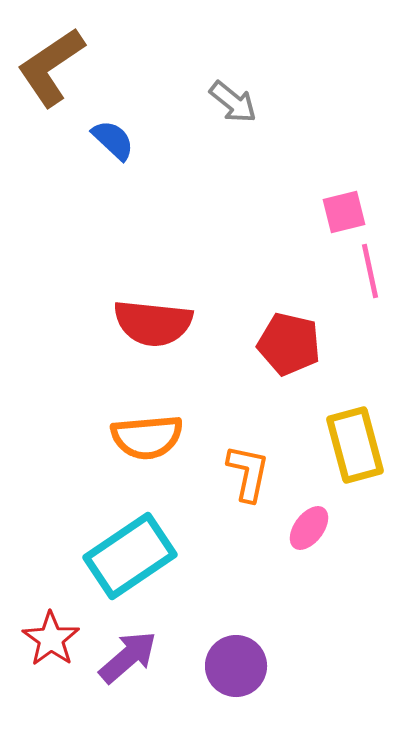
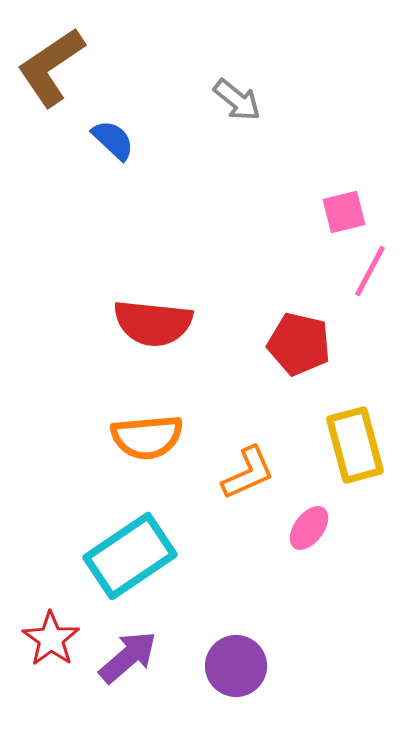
gray arrow: moved 4 px right, 2 px up
pink line: rotated 40 degrees clockwise
red pentagon: moved 10 px right
orange L-shape: rotated 54 degrees clockwise
